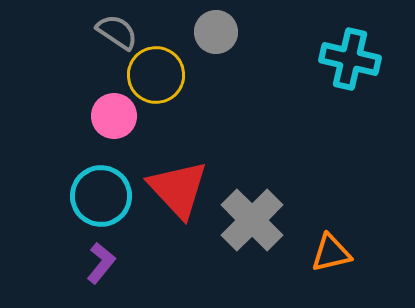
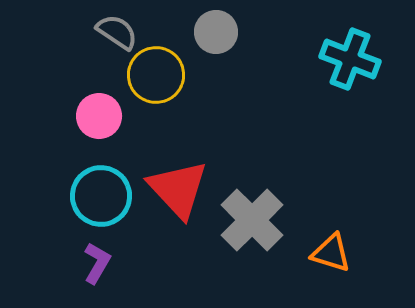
cyan cross: rotated 8 degrees clockwise
pink circle: moved 15 px left
orange triangle: rotated 30 degrees clockwise
purple L-shape: moved 4 px left; rotated 9 degrees counterclockwise
